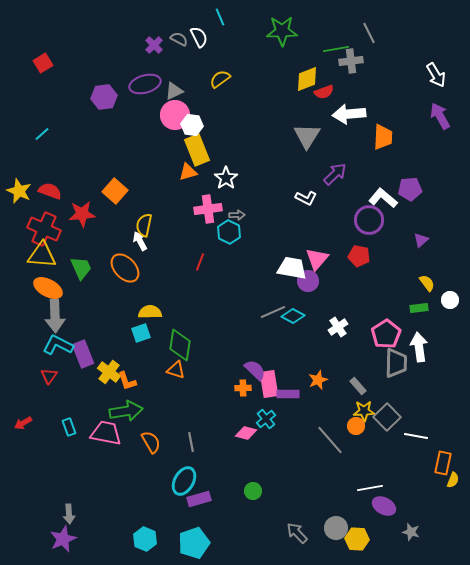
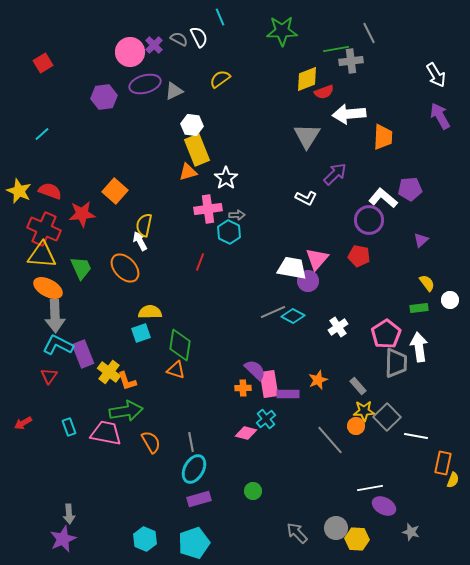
pink circle at (175, 115): moved 45 px left, 63 px up
cyan ellipse at (184, 481): moved 10 px right, 12 px up
